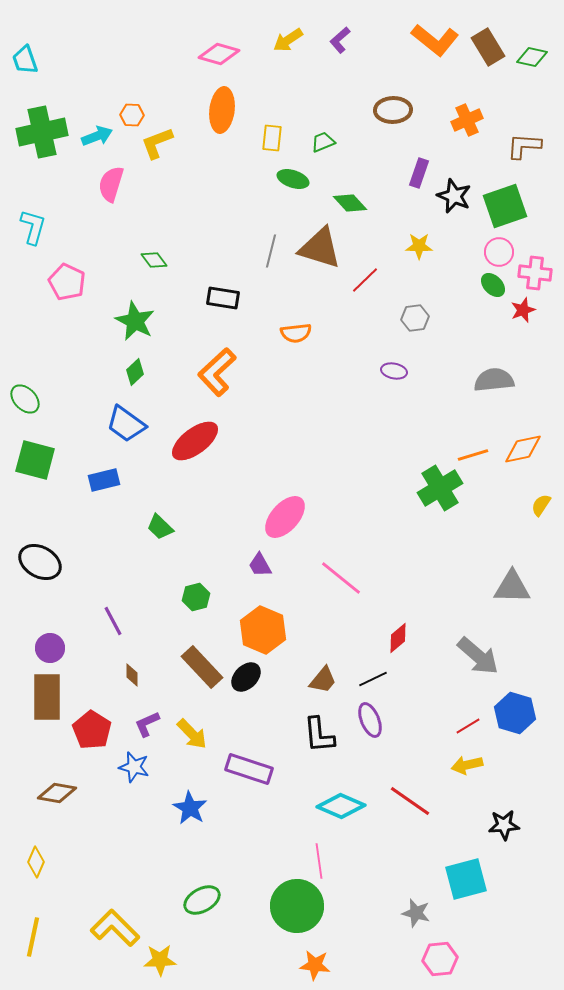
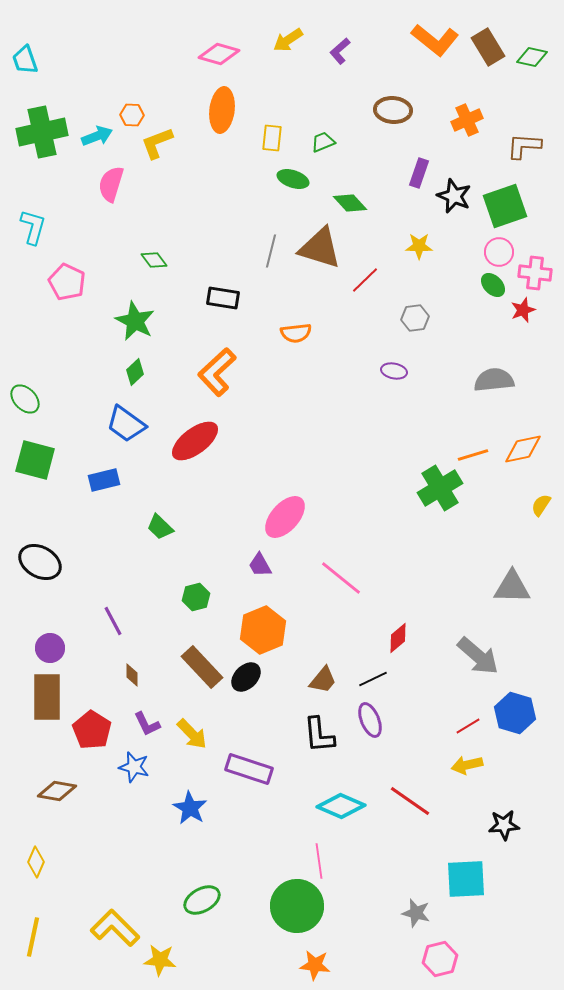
purple L-shape at (340, 40): moved 11 px down
brown ellipse at (393, 110): rotated 6 degrees clockwise
orange hexagon at (263, 630): rotated 15 degrees clockwise
purple L-shape at (147, 724): rotated 92 degrees counterclockwise
brown diamond at (57, 793): moved 2 px up
cyan square at (466, 879): rotated 12 degrees clockwise
pink hexagon at (440, 959): rotated 8 degrees counterclockwise
yellow star at (160, 960): rotated 8 degrees clockwise
